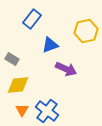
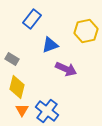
yellow diamond: moved 1 px left, 2 px down; rotated 70 degrees counterclockwise
